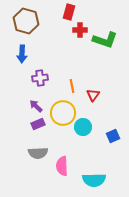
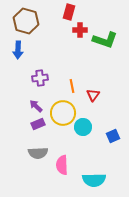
blue arrow: moved 4 px left, 4 px up
pink semicircle: moved 1 px up
